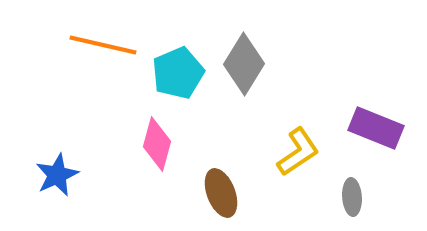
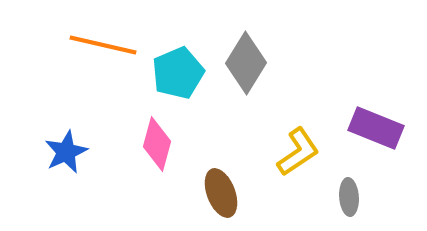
gray diamond: moved 2 px right, 1 px up
blue star: moved 9 px right, 23 px up
gray ellipse: moved 3 px left
